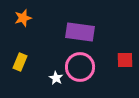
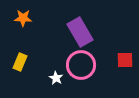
orange star: rotated 18 degrees clockwise
purple rectangle: rotated 52 degrees clockwise
pink circle: moved 1 px right, 2 px up
